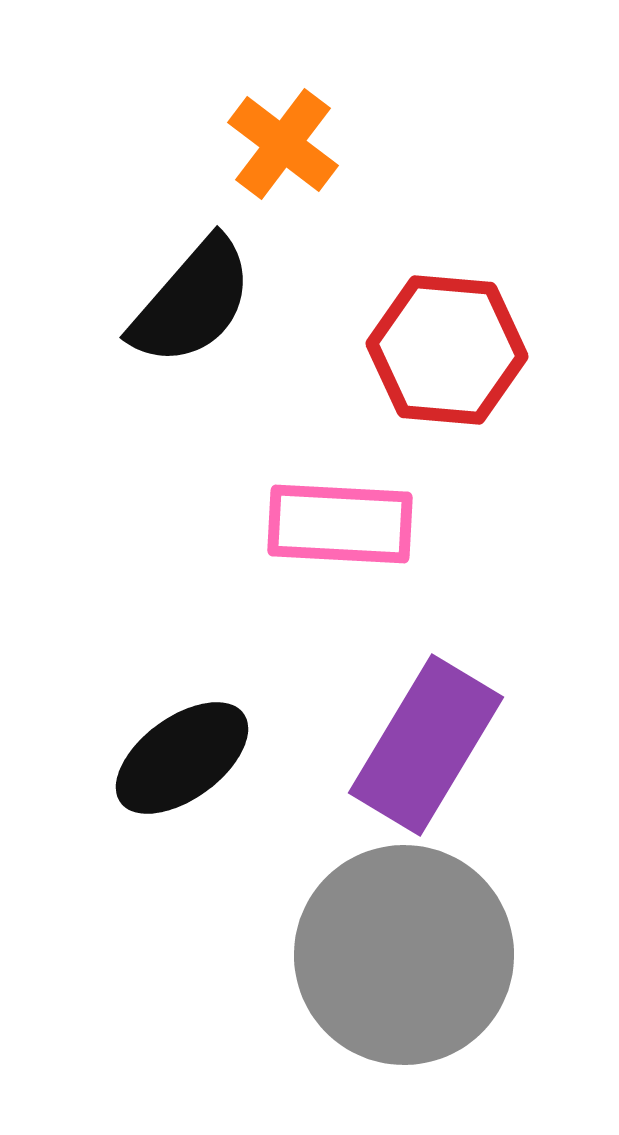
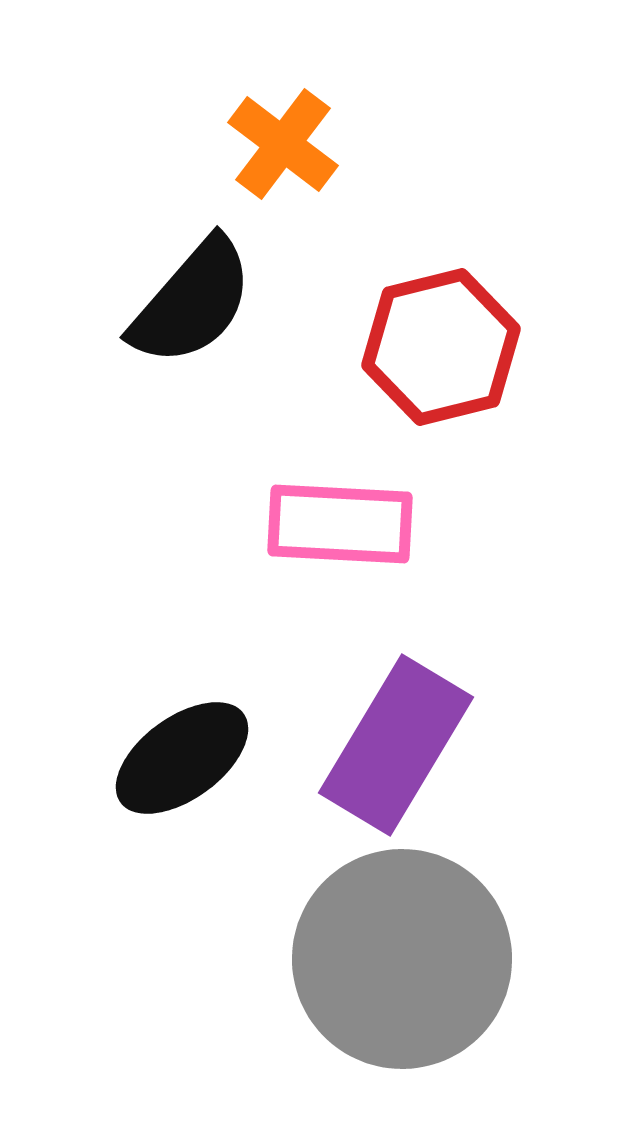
red hexagon: moved 6 px left, 3 px up; rotated 19 degrees counterclockwise
purple rectangle: moved 30 px left
gray circle: moved 2 px left, 4 px down
